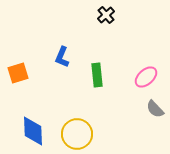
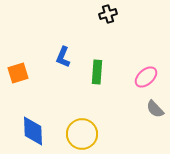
black cross: moved 2 px right, 1 px up; rotated 24 degrees clockwise
blue L-shape: moved 1 px right
green rectangle: moved 3 px up; rotated 10 degrees clockwise
yellow circle: moved 5 px right
